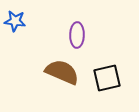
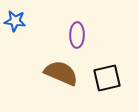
brown semicircle: moved 1 px left, 1 px down
